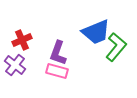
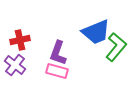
red cross: moved 2 px left; rotated 12 degrees clockwise
